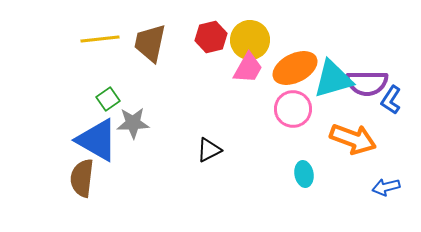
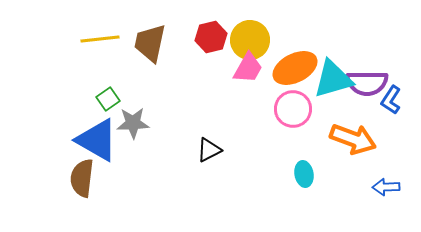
blue arrow: rotated 12 degrees clockwise
